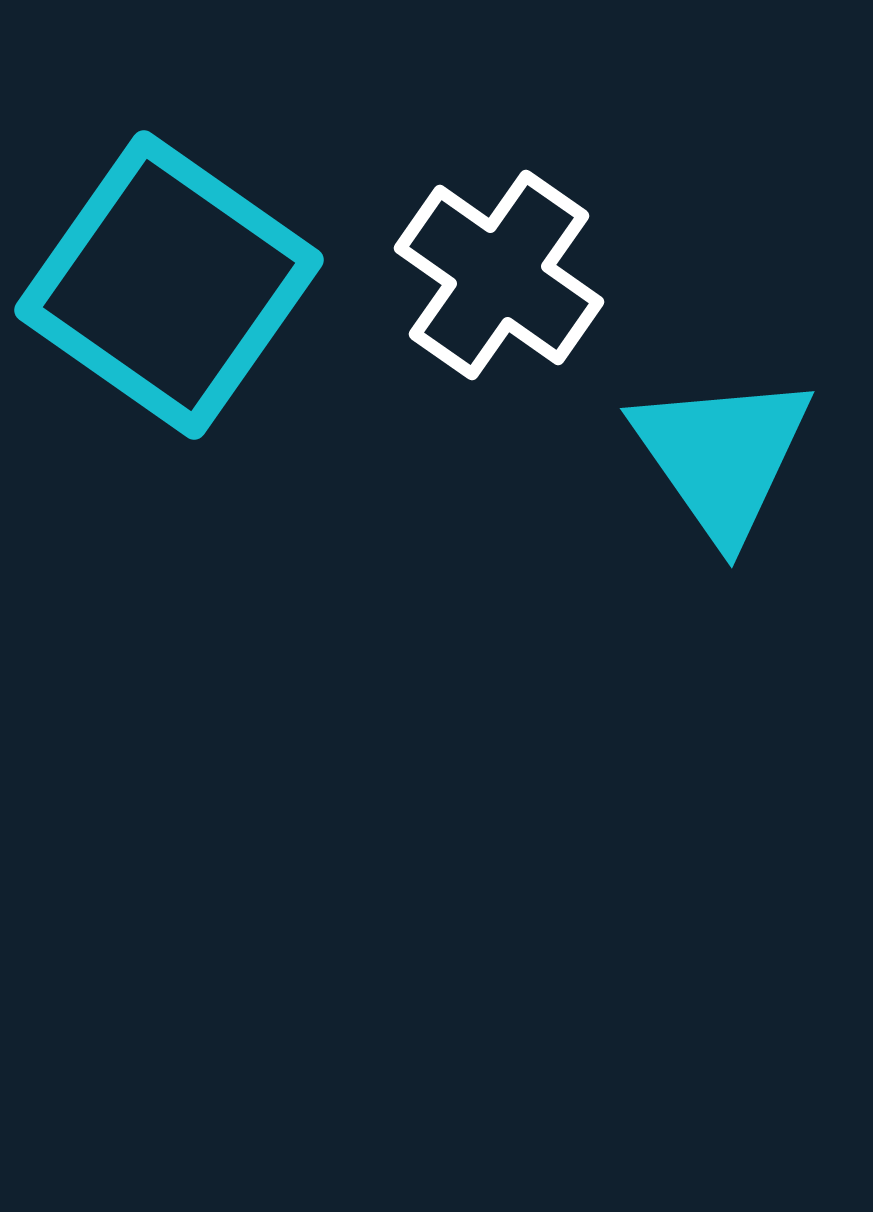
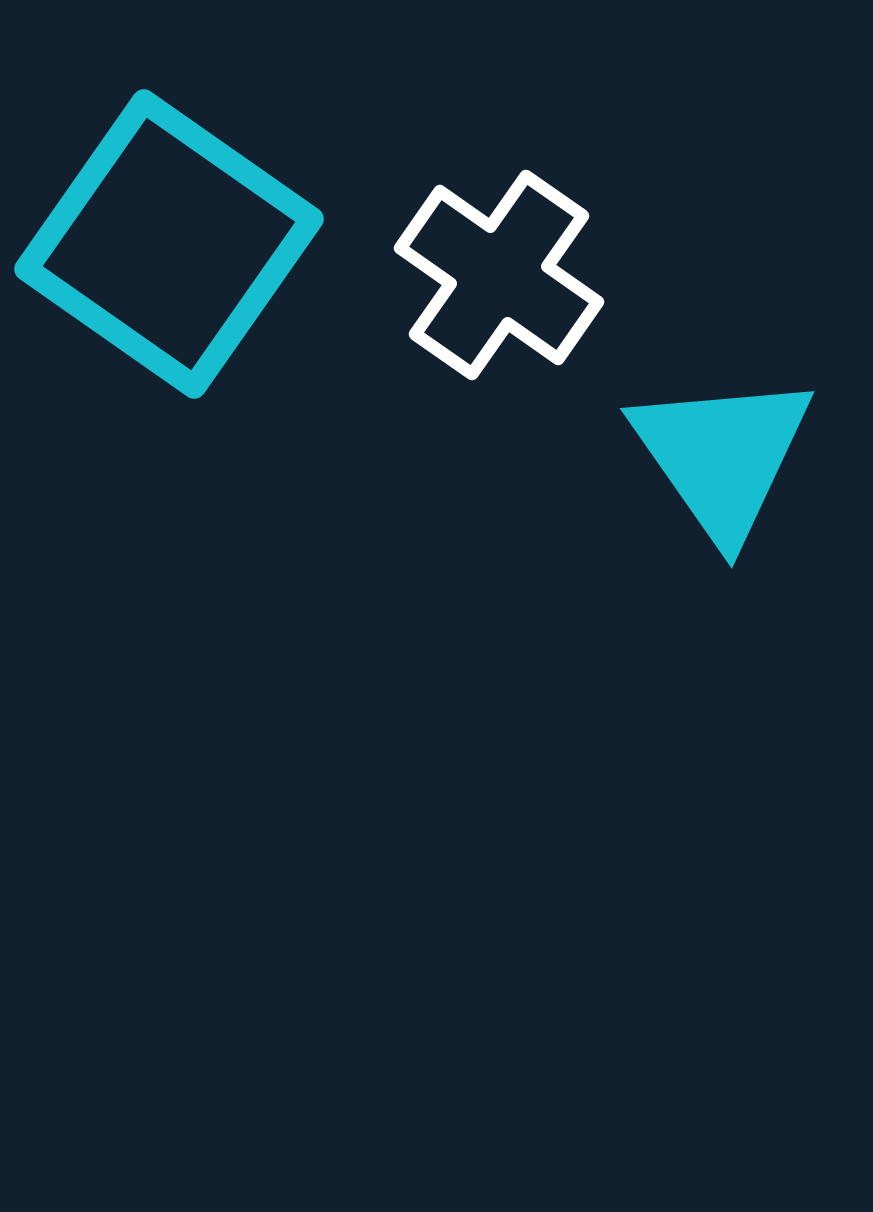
cyan square: moved 41 px up
